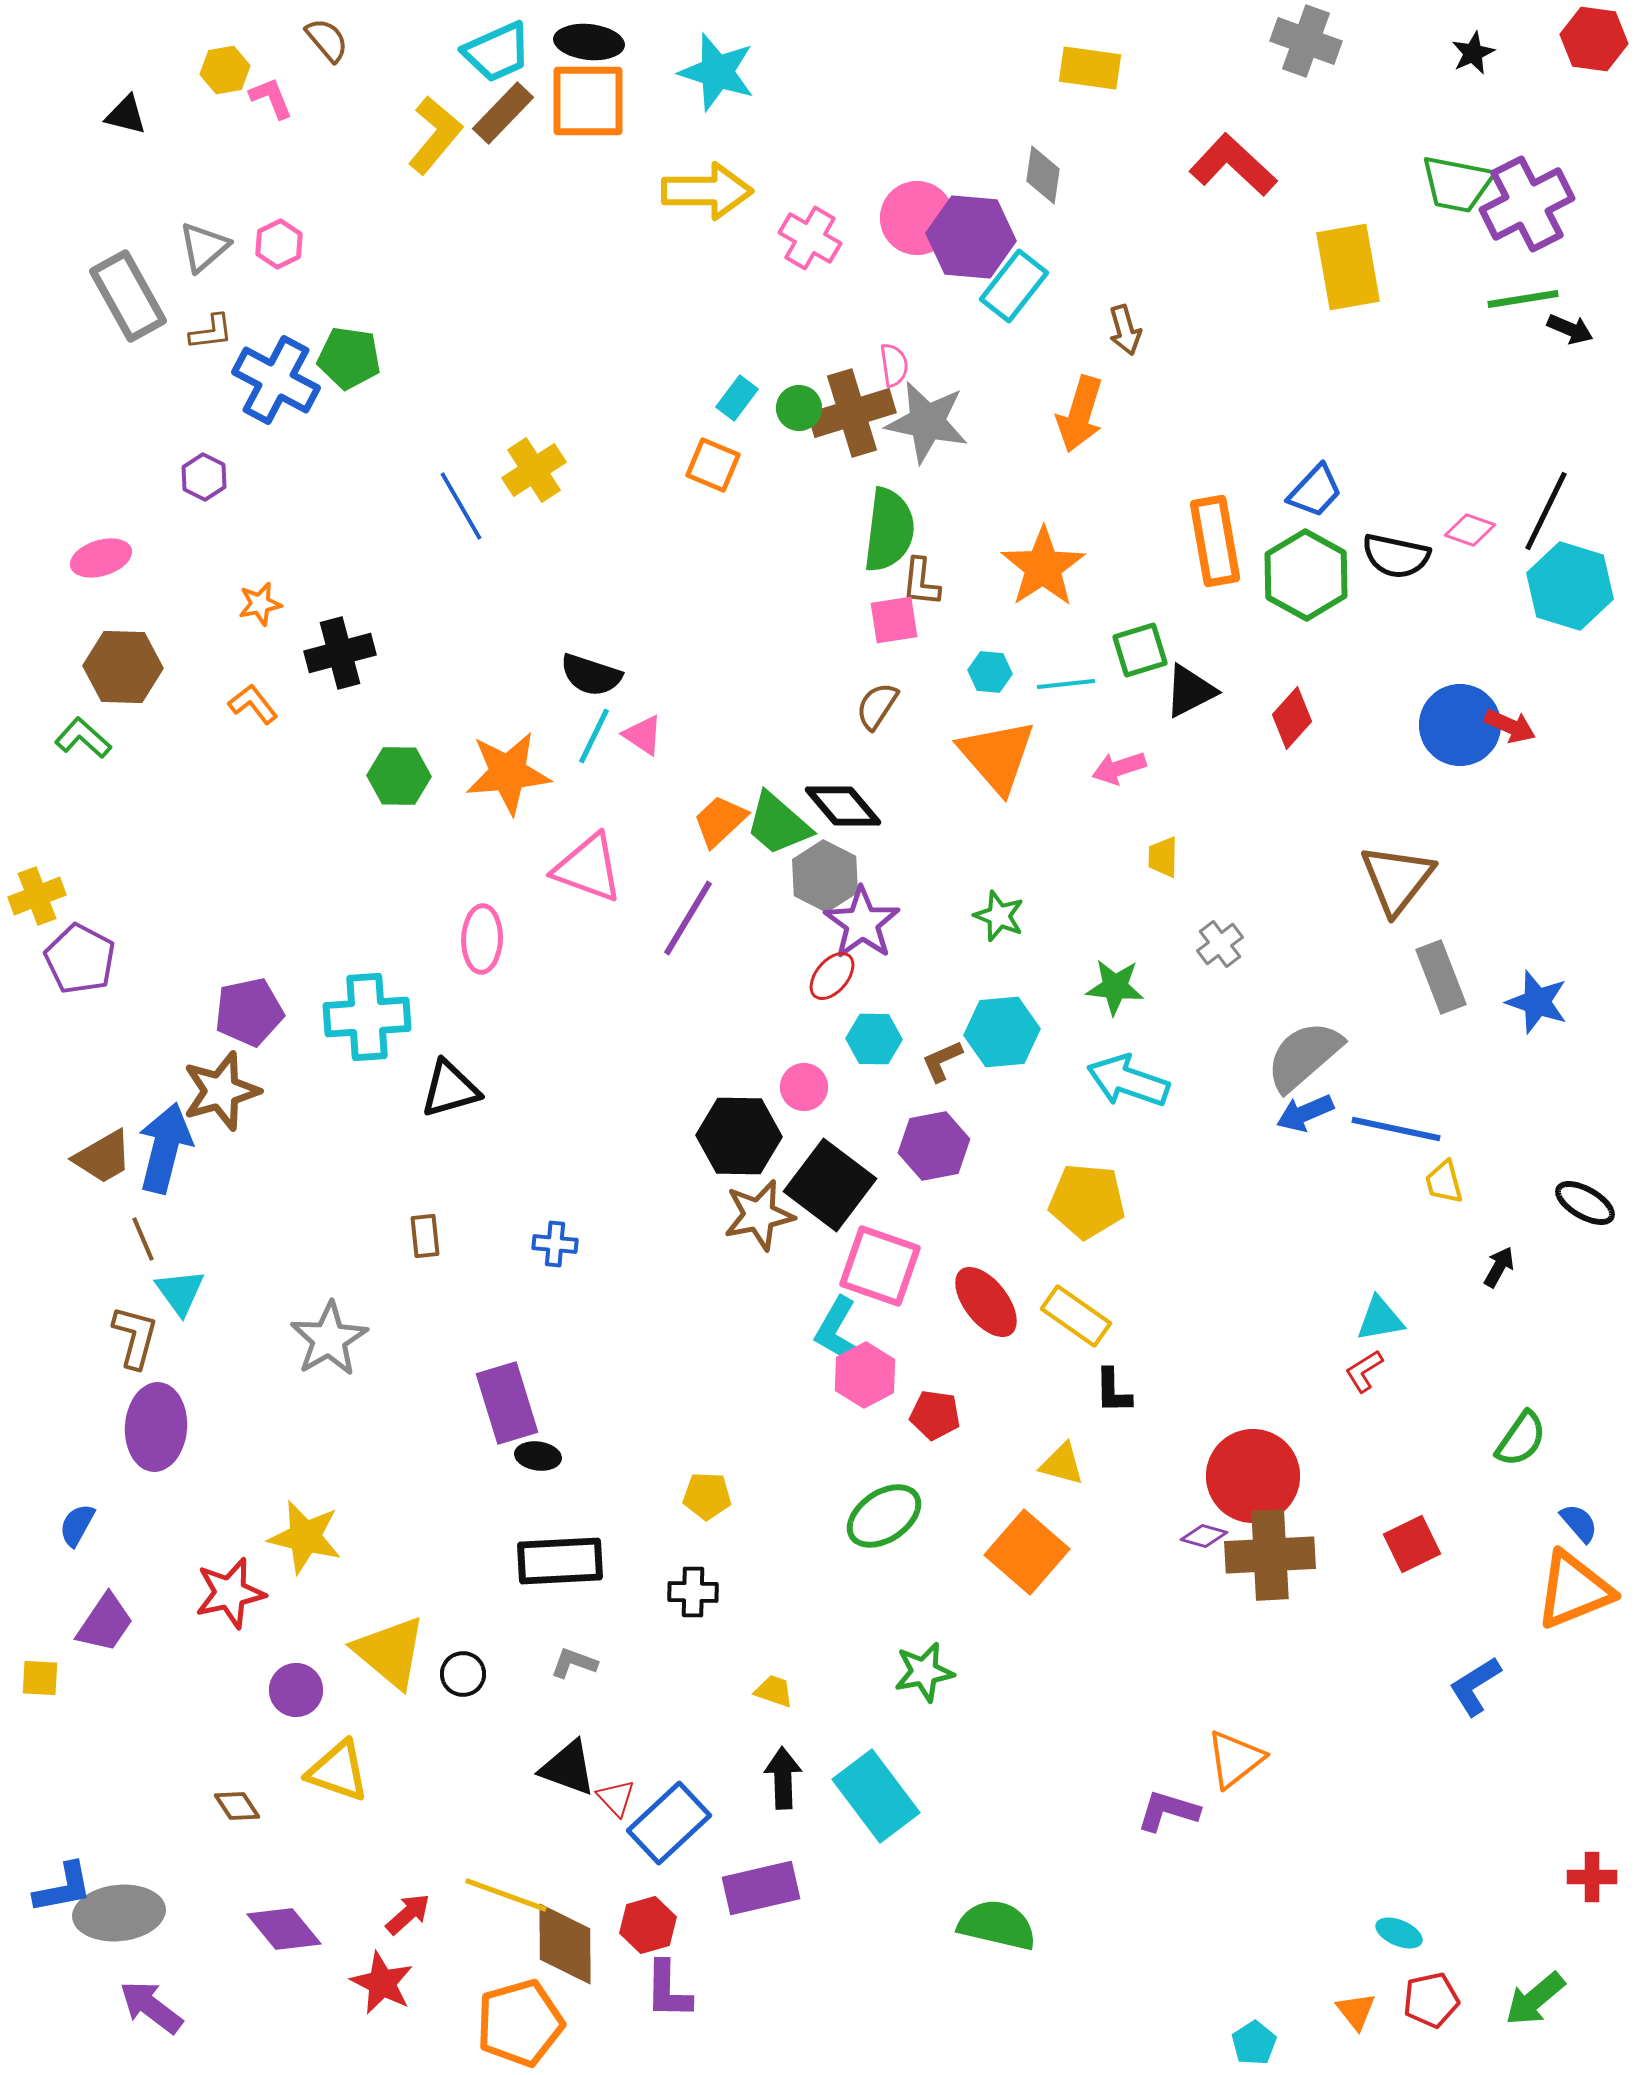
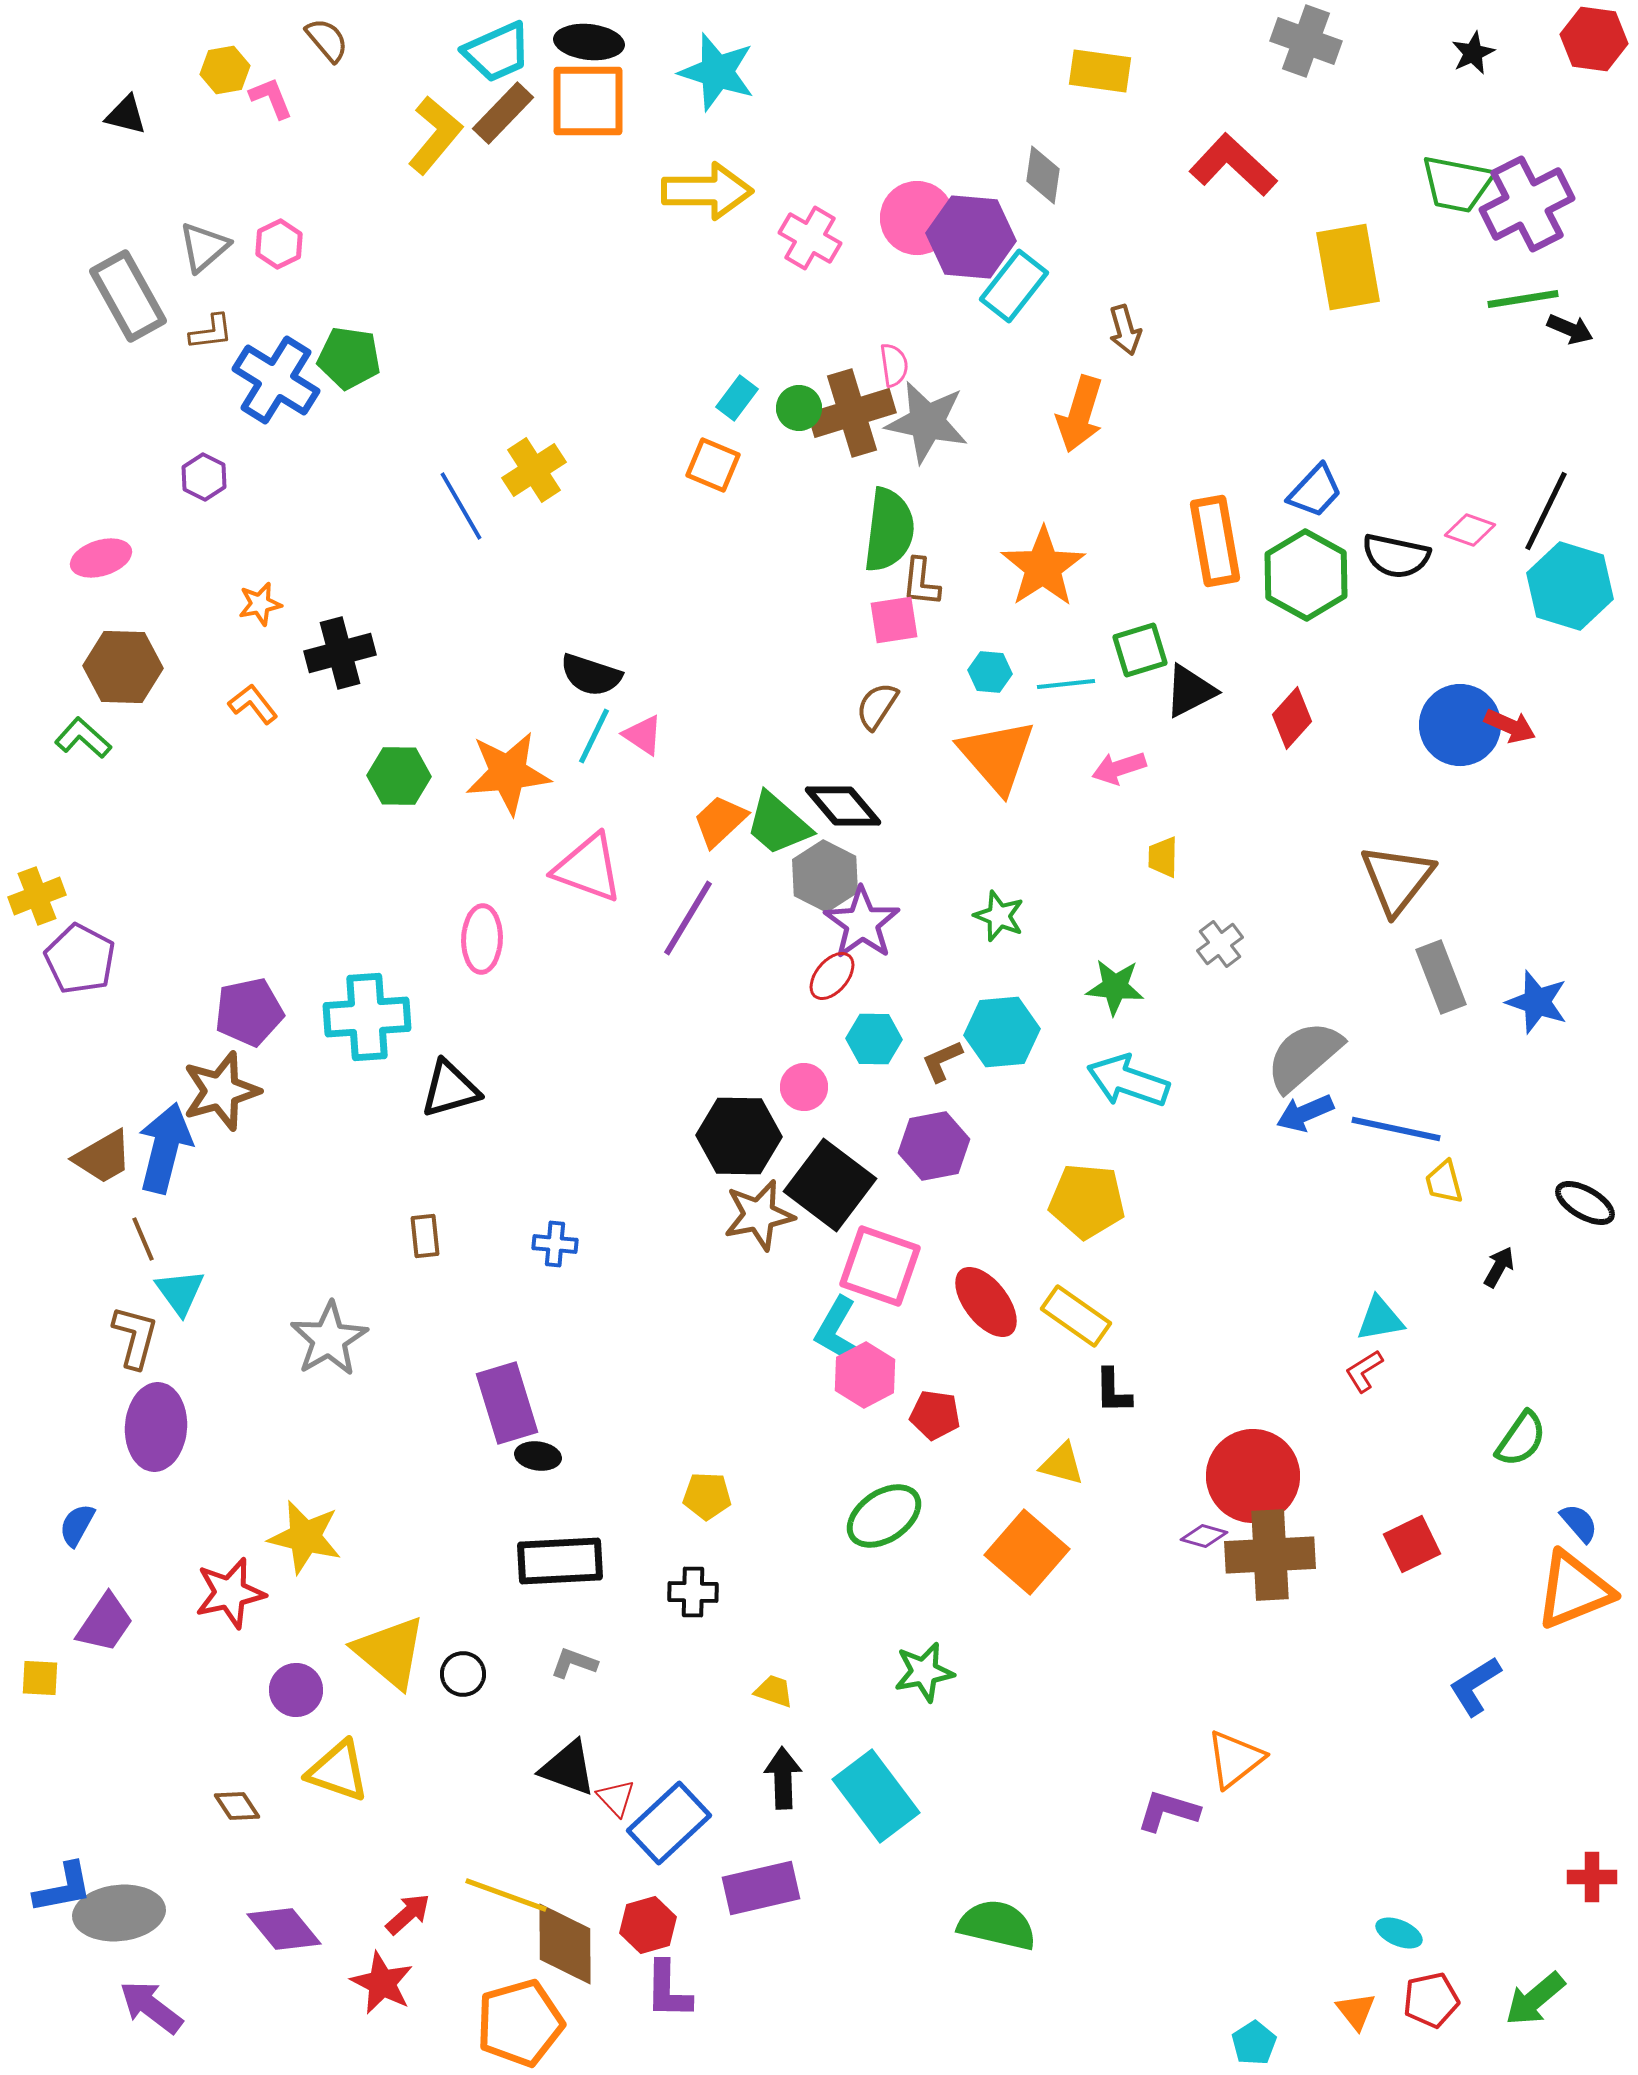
yellow rectangle at (1090, 68): moved 10 px right, 3 px down
blue cross at (276, 380): rotated 4 degrees clockwise
